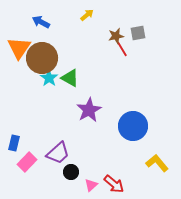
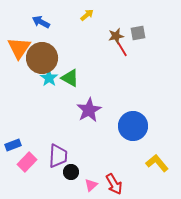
blue rectangle: moved 1 px left, 2 px down; rotated 56 degrees clockwise
purple trapezoid: moved 3 px down; rotated 45 degrees counterclockwise
red arrow: rotated 20 degrees clockwise
